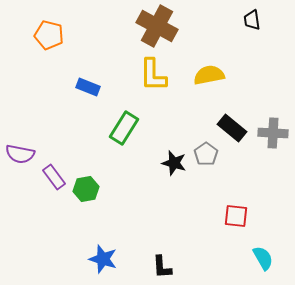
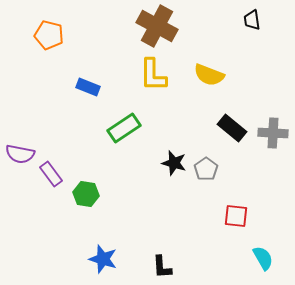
yellow semicircle: rotated 148 degrees counterclockwise
green rectangle: rotated 24 degrees clockwise
gray pentagon: moved 15 px down
purple rectangle: moved 3 px left, 3 px up
green hexagon: moved 5 px down; rotated 20 degrees clockwise
